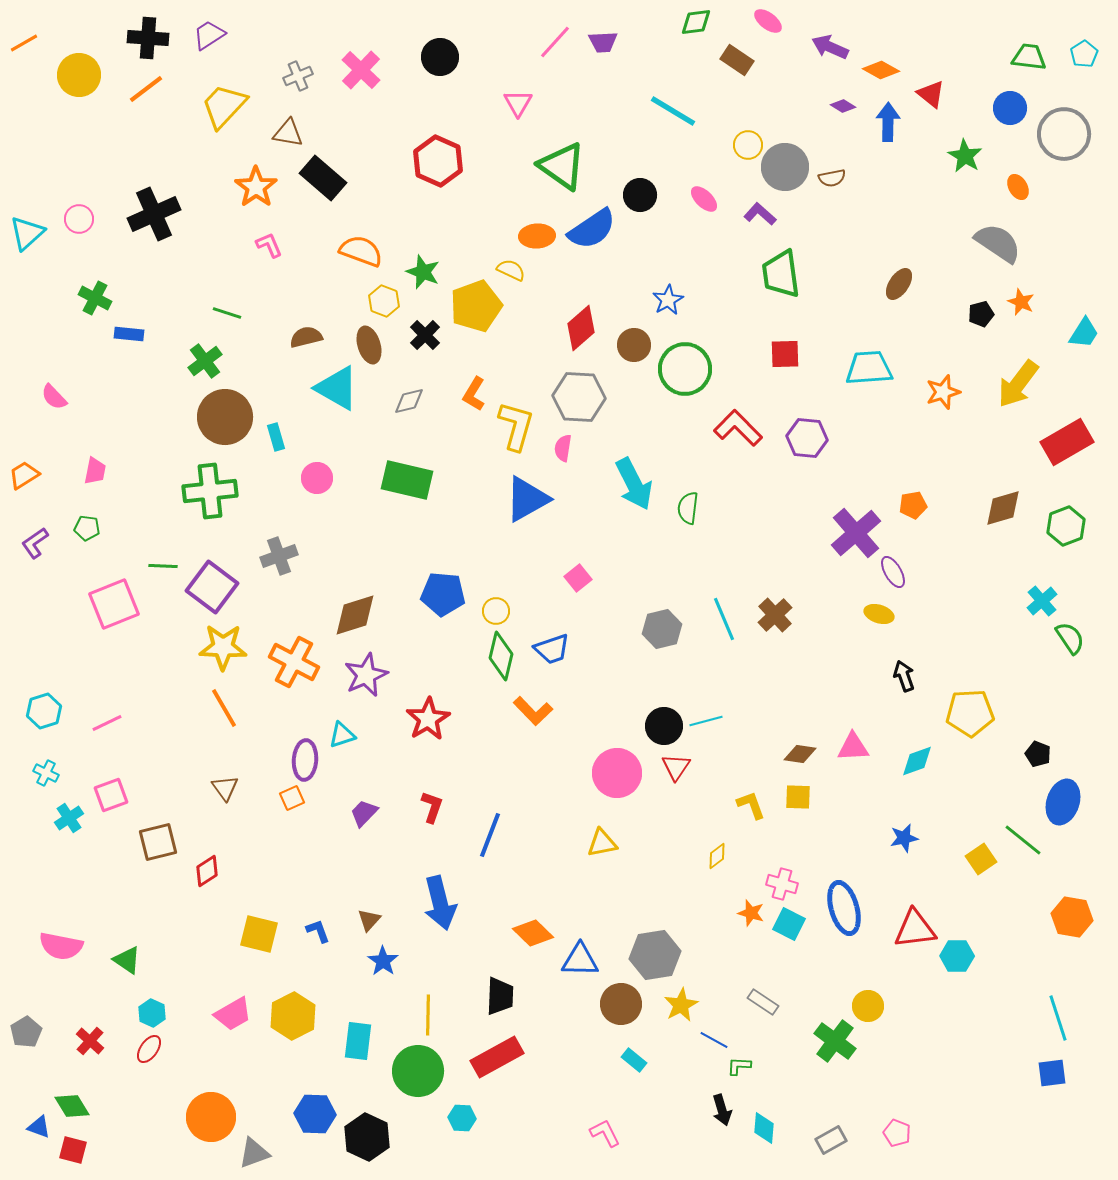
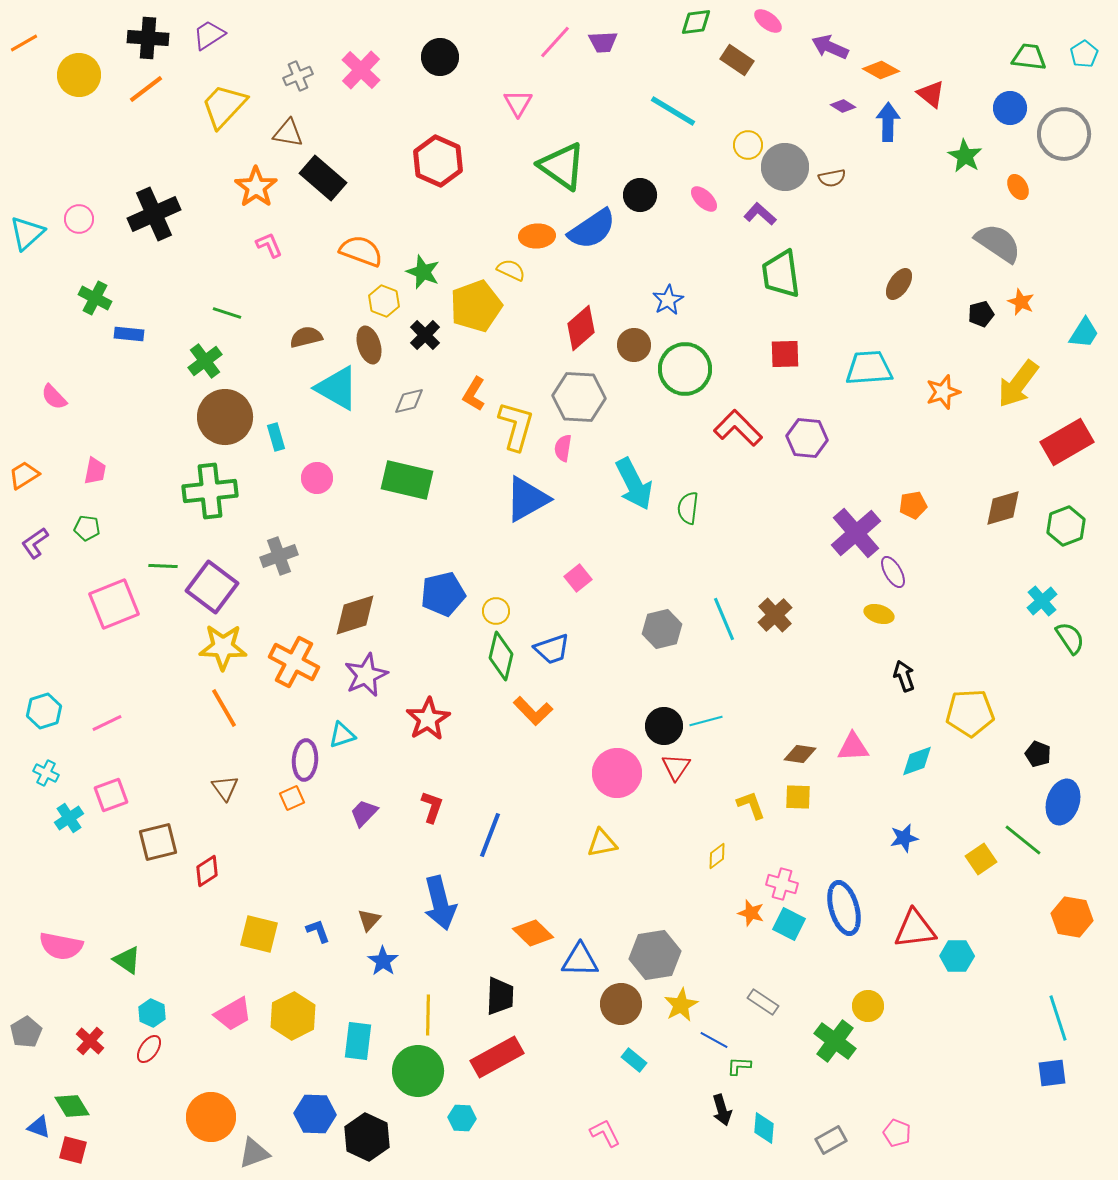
blue pentagon at (443, 594): rotated 18 degrees counterclockwise
